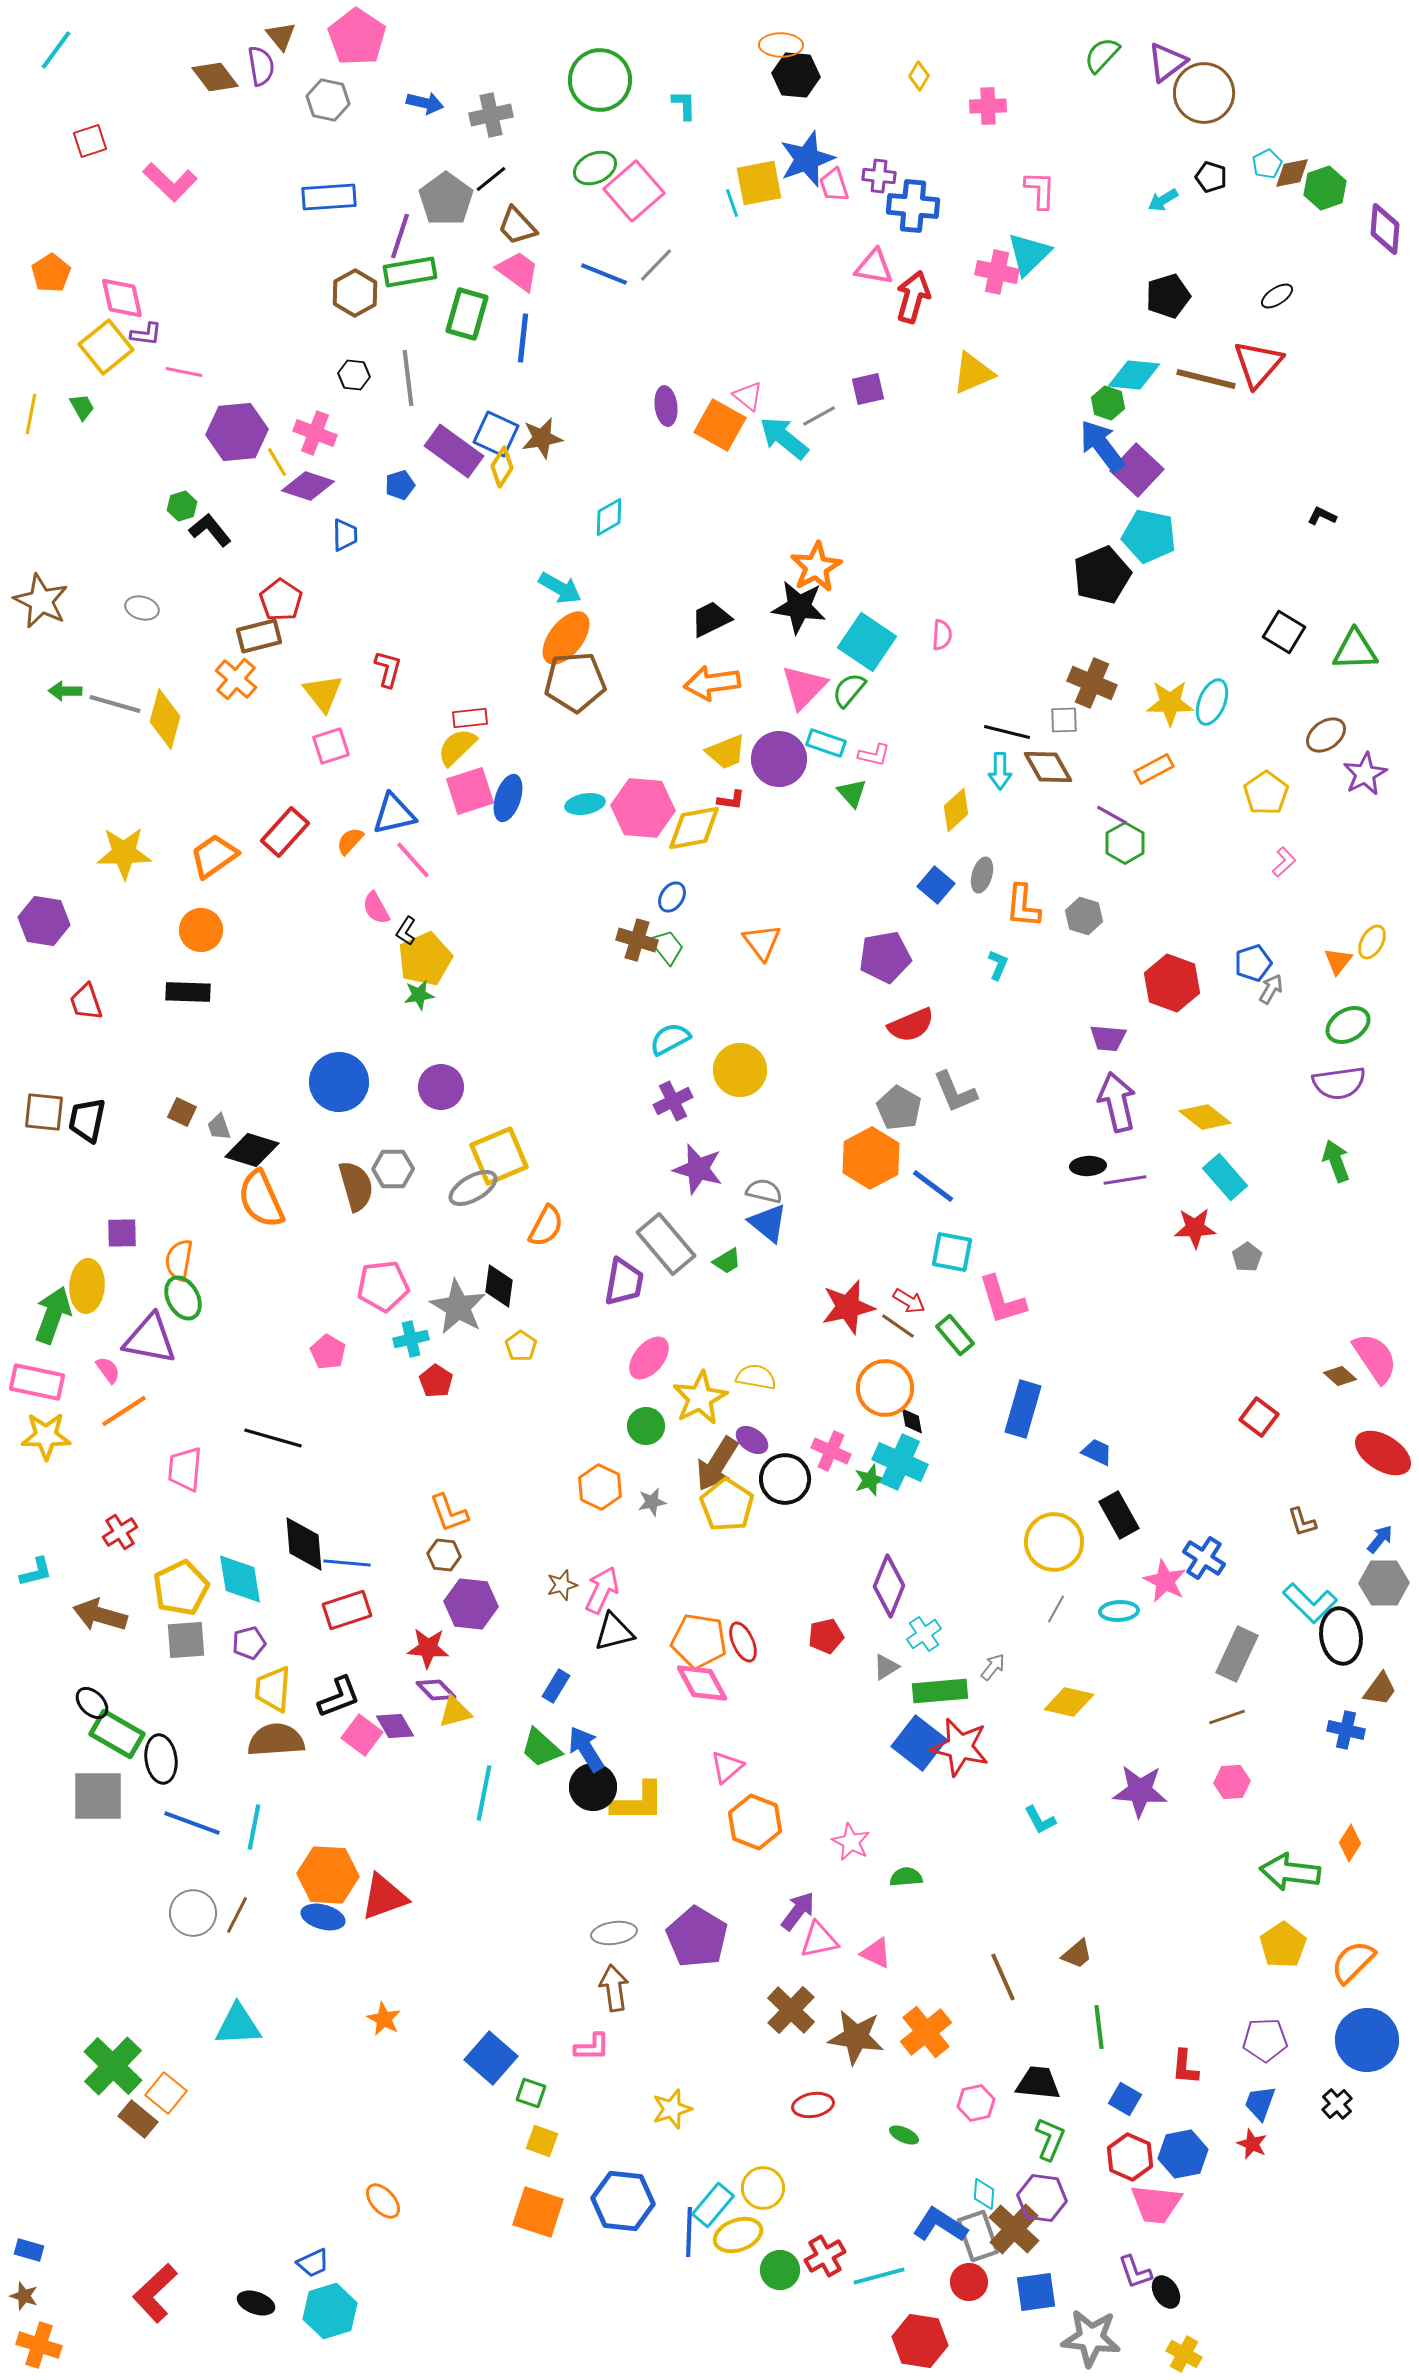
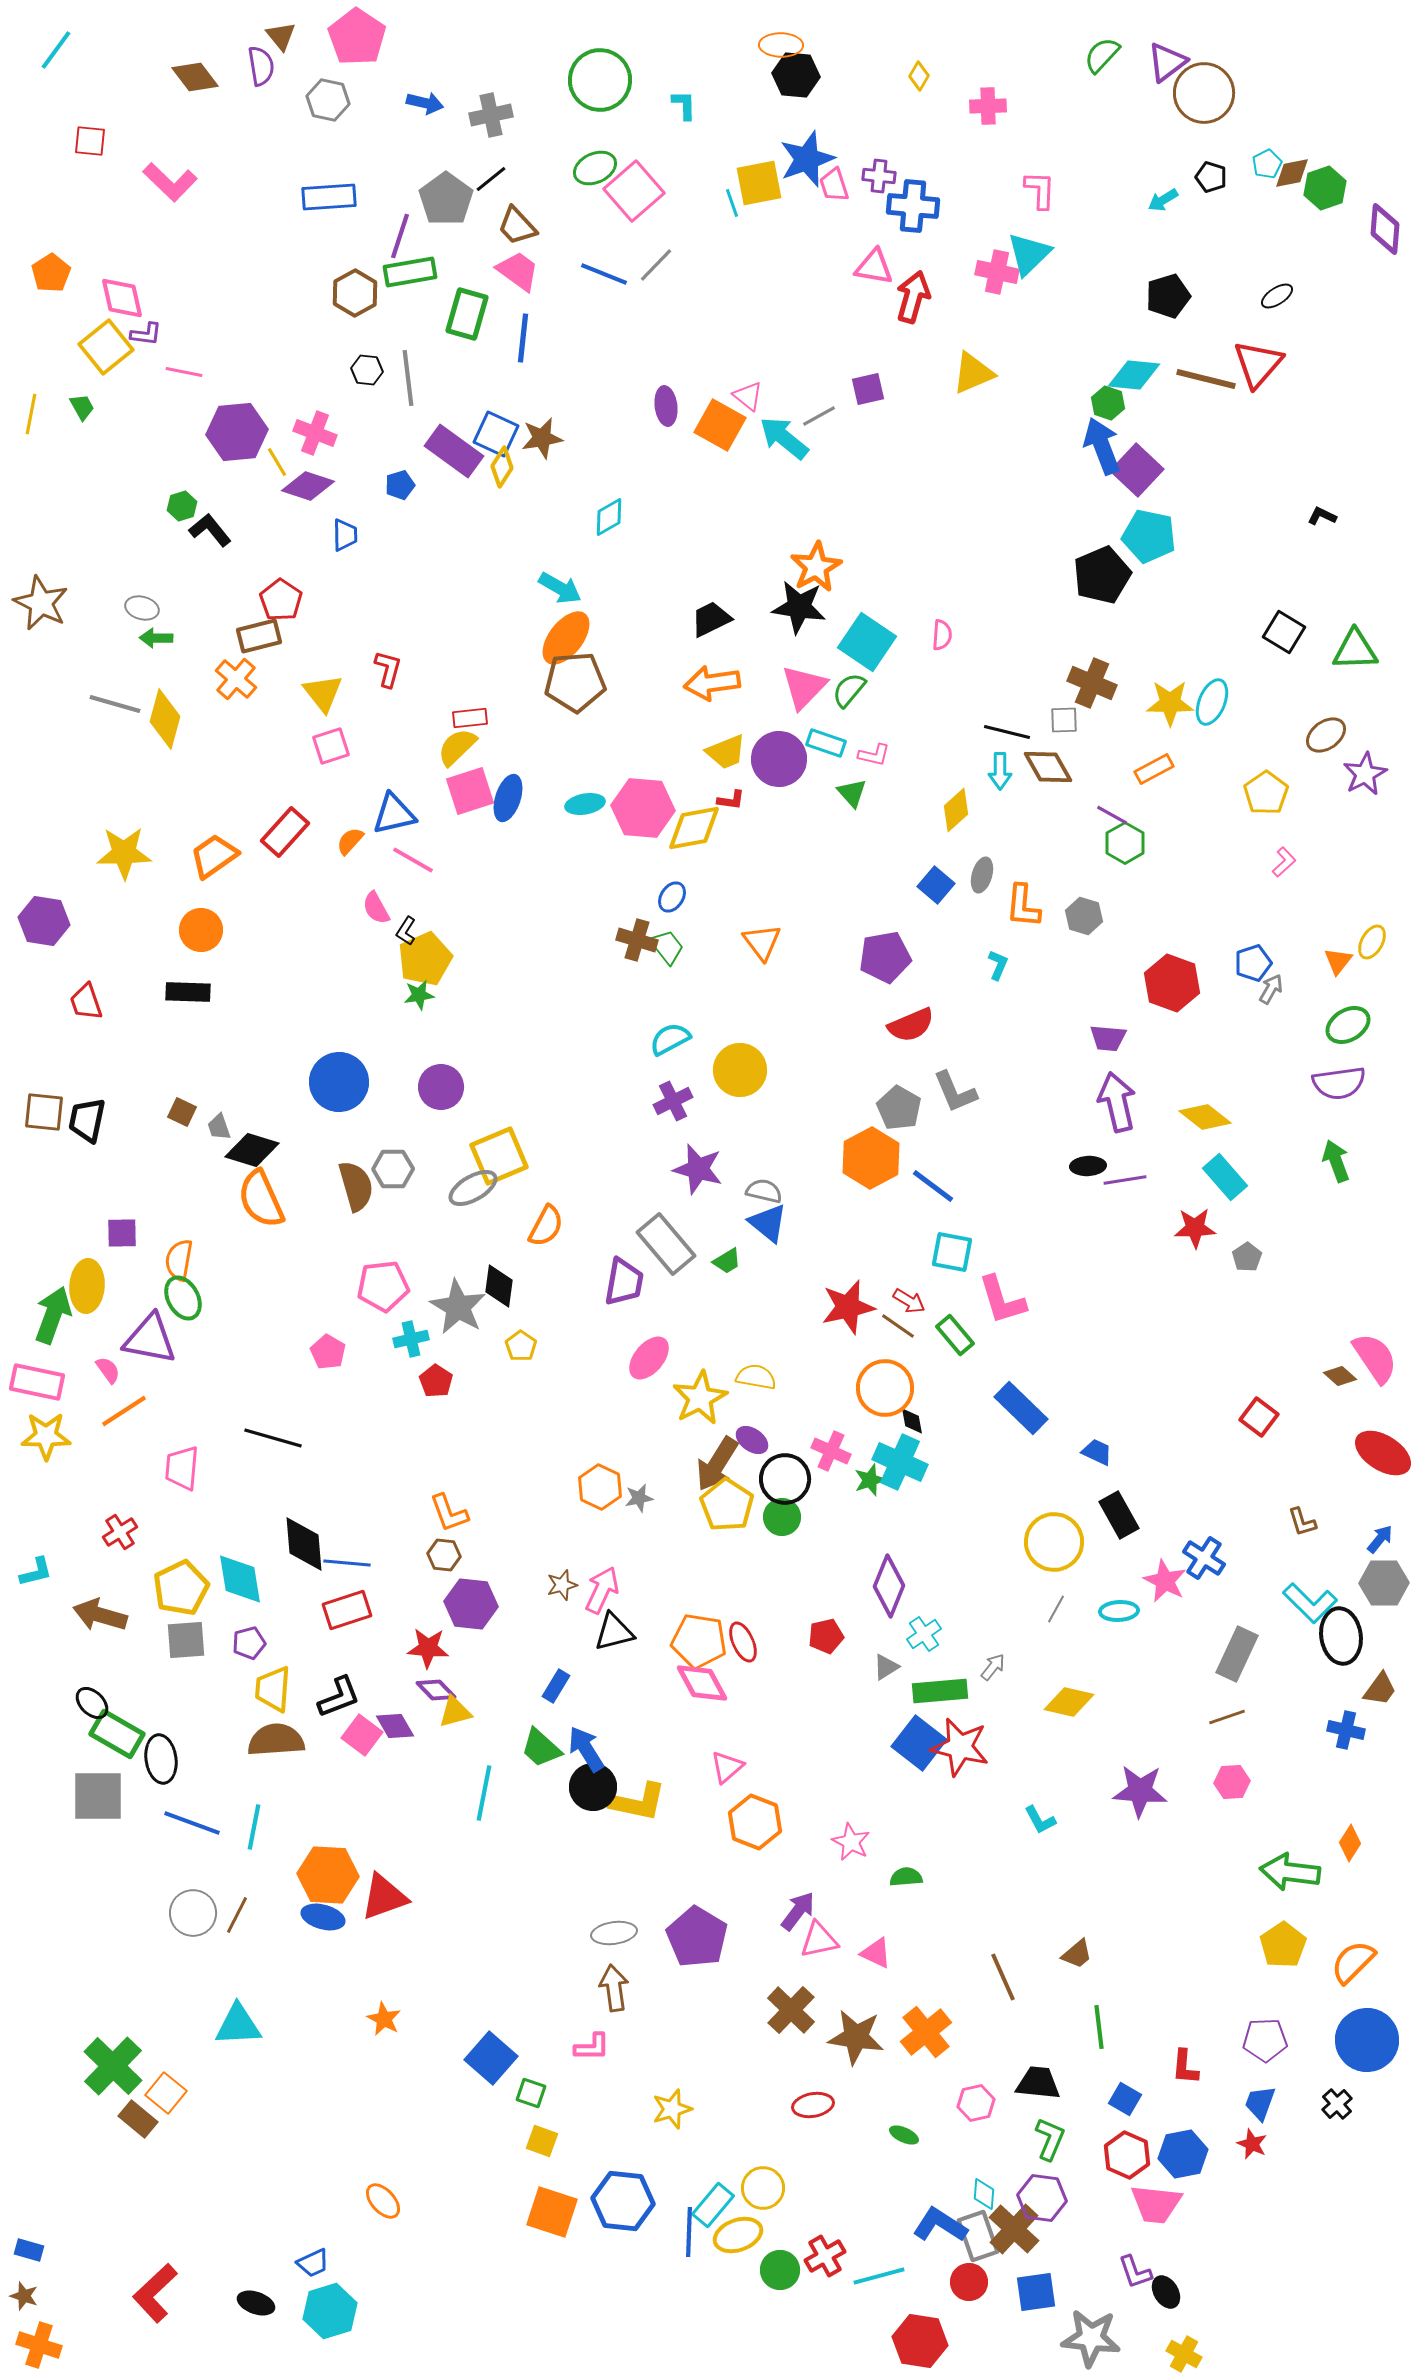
brown diamond at (215, 77): moved 20 px left
red square at (90, 141): rotated 24 degrees clockwise
black hexagon at (354, 375): moved 13 px right, 5 px up
blue arrow at (1102, 446): rotated 16 degrees clockwise
brown star at (41, 601): moved 2 px down
green arrow at (65, 691): moved 91 px right, 53 px up
pink line at (413, 860): rotated 18 degrees counterclockwise
blue rectangle at (1023, 1409): moved 2 px left, 1 px up; rotated 62 degrees counterclockwise
green circle at (646, 1426): moved 136 px right, 91 px down
pink trapezoid at (185, 1469): moved 3 px left, 1 px up
gray star at (652, 1502): moved 13 px left, 4 px up
yellow L-shape at (638, 1802): rotated 12 degrees clockwise
red hexagon at (1130, 2157): moved 3 px left, 2 px up
orange square at (538, 2212): moved 14 px right
